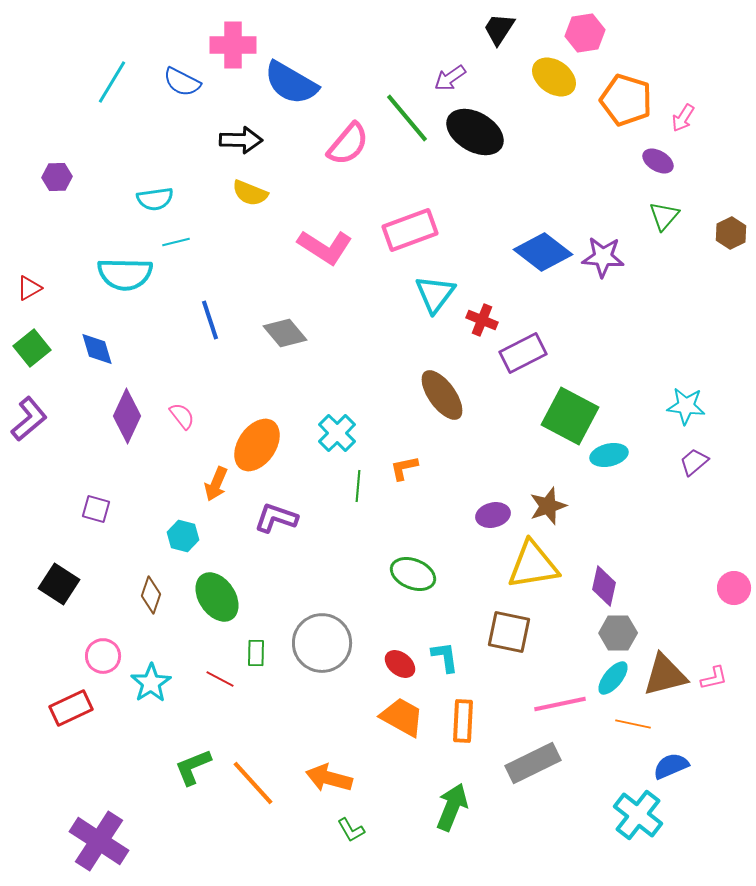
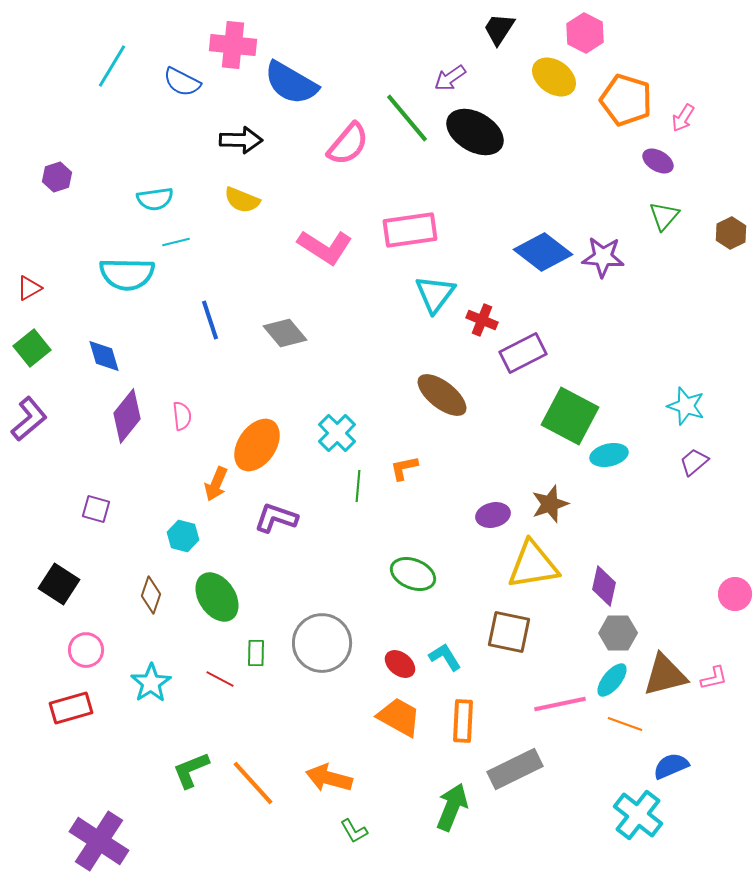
pink hexagon at (585, 33): rotated 24 degrees counterclockwise
pink cross at (233, 45): rotated 6 degrees clockwise
cyan line at (112, 82): moved 16 px up
purple hexagon at (57, 177): rotated 16 degrees counterclockwise
yellow semicircle at (250, 193): moved 8 px left, 7 px down
pink rectangle at (410, 230): rotated 12 degrees clockwise
cyan semicircle at (125, 274): moved 2 px right
blue diamond at (97, 349): moved 7 px right, 7 px down
brown ellipse at (442, 395): rotated 16 degrees counterclockwise
cyan star at (686, 406): rotated 12 degrees clockwise
purple diamond at (127, 416): rotated 14 degrees clockwise
pink semicircle at (182, 416): rotated 32 degrees clockwise
brown star at (548, 506): moved 2 px right, 2 px up
pink circle at (734, 588): moved 1 px right, 6 px down
pink circle at (103, 656): moved 17 px left, 6 px up
cyan L-shape at (445, 657): rotated 24 degrees counterclockwise
cyan ellipse at (613, 678): moved 1 px left, 2 px down
red rectangle at (71, 708): rotated 9 degrees clockwise
orange trapezoid at (402, 717): moved 3 px left
orange line at (633, 724): moved 8 px left; rotated 8 degrees clockwise
gray rectangle at (533, 763): moved 18 px left, 6 px down
green L-shape at (193, 767): moved 2 px left, 3 px down
green L-shape at (351, 830): moved 3 px right, 1 px down
